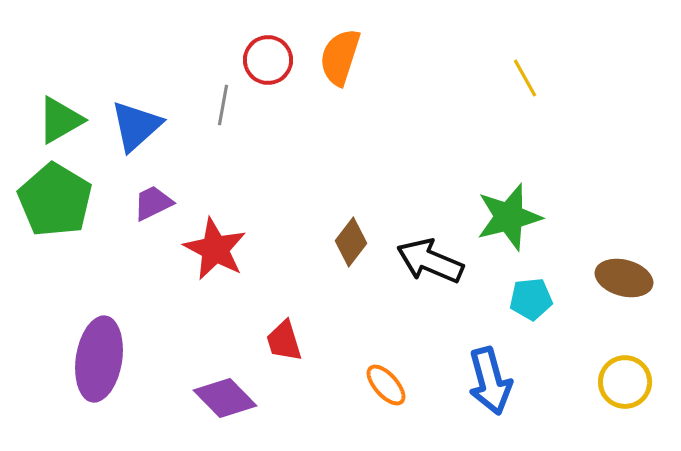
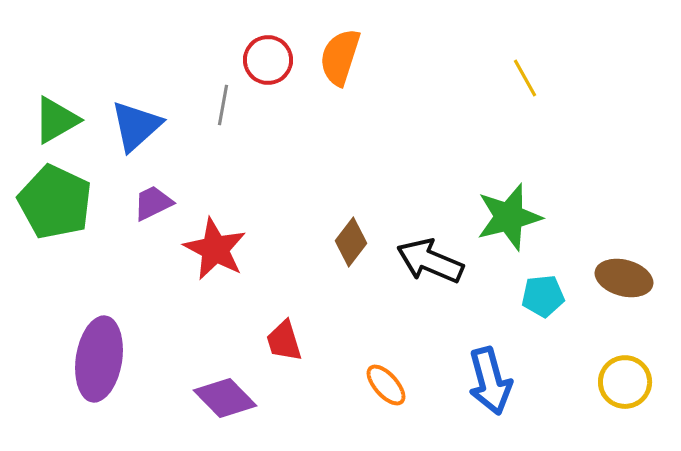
green triangle: moved 4 px left
green pentagon: moved 2 px down; rotated 6 degrees counterclockwise
cyan pentagon: moved 12 px right, 3 px up
